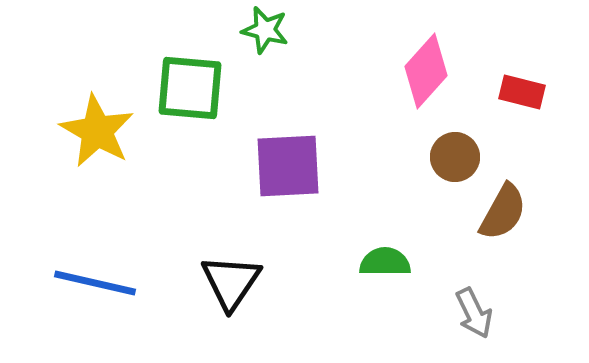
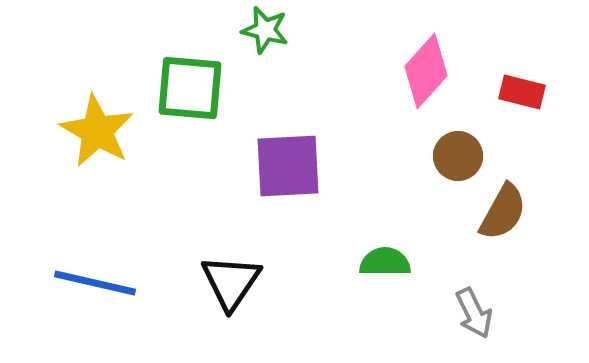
brown circle: moved 3 px right, 1 px up
